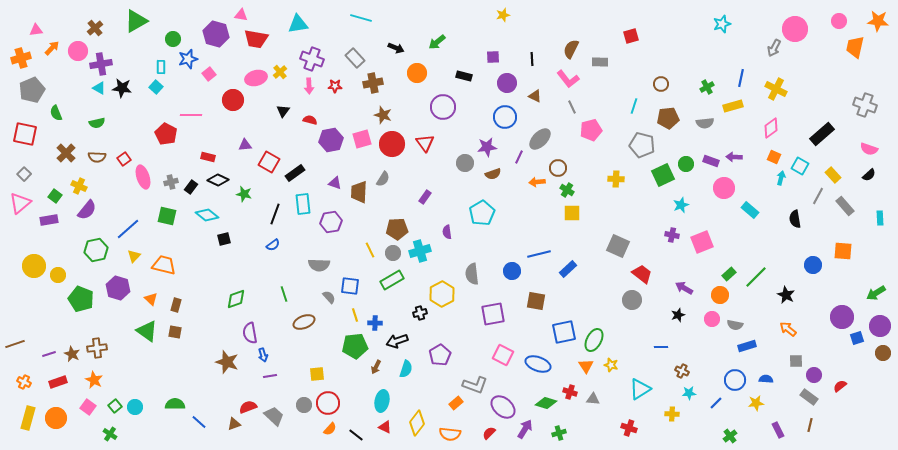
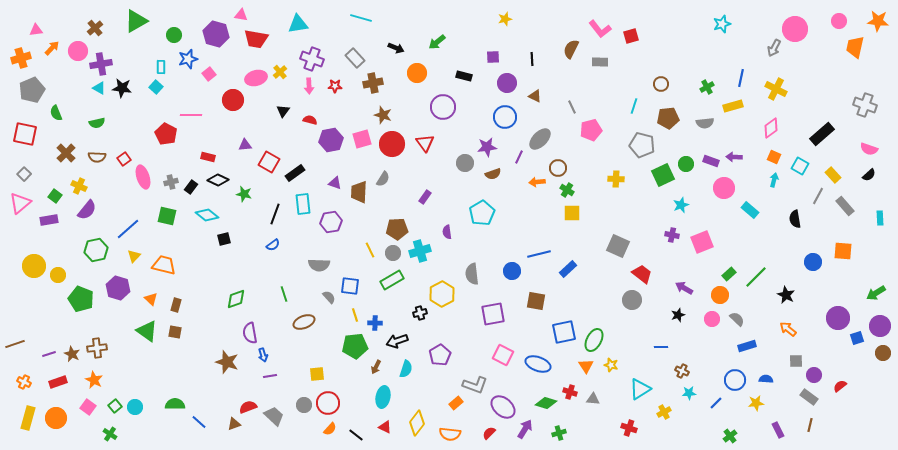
yellow star at (503, 15): moved 2 px right, 4 px down
green circle at (173, 39): moved 1 px right, 4 px up
pink L-shape at (568, 79): moved 32 px right, 50 px up
cyan arrow at (781, 178): moved 7 px left, 2 px down
blue circle at (813, 265): moved 3 px up
purple circle at (842, 317): moved 4 px left, 1 px down
gray semicircle at (735, 325): moved 2 px right, 6 px up; rotated 147 degrees counterclockwise
cyan ellipse at (382, 401): moved 1 px right, 4 px up
yellow cross at (672, 414): moved 8 px left, 2 px up; rotated 32 degrees counterclockwise
